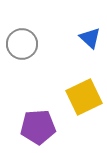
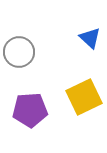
gray circle: moved 3 px left, 8 px down
purple pentagon: moved 8 px left, 17 px up
